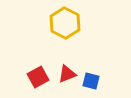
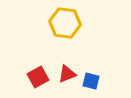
yellow hexagon: rotated 20 degrees counterclockwise
